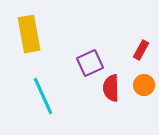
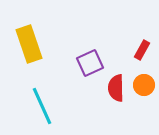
yellow rectangle: moved 10 px down; rotated 9 degrees counterclockwise
red rectangle: moved 1 px right
red semicircle: moved 5 px right
cyan line: moved 1 px left, 10 px down
